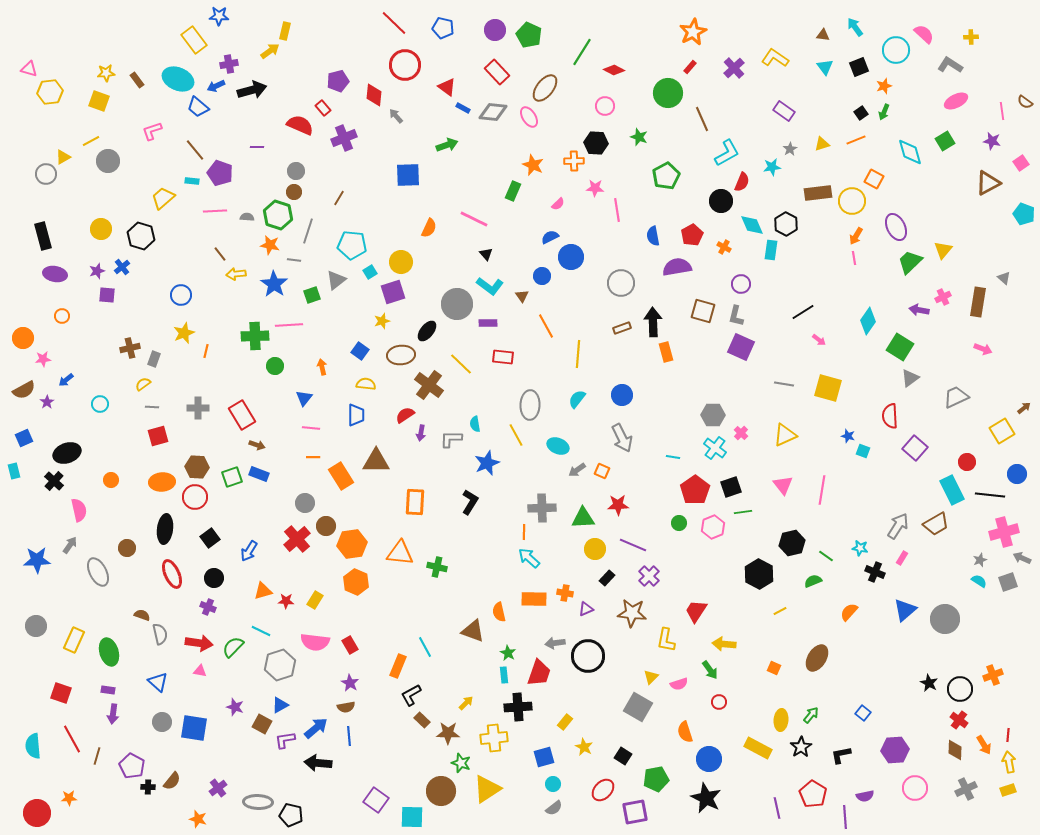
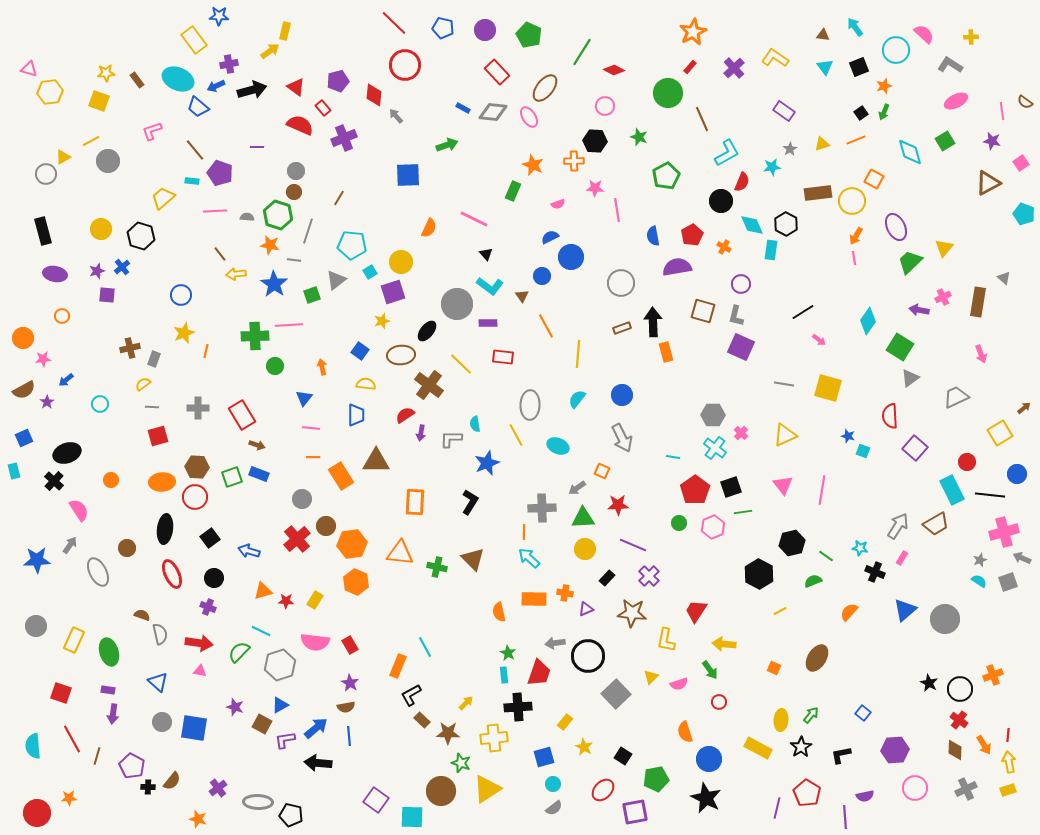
purple circle at (495, 30): moved 10 px left
red triangle at (447, 87): moved 151 px left
black hexagon at (596, 143): moved 1 px left, 2 px up
pink semicircle at (558, 204): rotated 24 degrees clockwise
black rectangle at (43, 236): moved 5 px up
yellow triangle at (943, 250): moved 1 px right, 2 px up
pink arrow at (983, 349): moved 2 px left, 5 px down; rotated 48 degrees clockwise
yellow square at (1002, 431): moved 2 px left, 2 px down
gray arrow at (577, 470): moved 18 px down
gray circle at (305, 503): moved 3 px left, 4 px up
pink semicircle at (79, 510): rotated 20 degrees counterclockwise
yellow circle at (595, 549): moved 10 px left
blue arrow at (249, 551): rotated 75 degrees clockwise
brown triangle at (473, 631): moved 72 px up; rotated 25 degrees clockwise
green semicircle at (233, 647): moved 6 px right, 5 px down
gray square at (638, 707): moved 22 px left, 13 px up; rotated 16 degrees clockwise
red pentagon at (813, 794): moved 6 px left, 1 px up
purple line at (777, 808): rotated 25 degrees clockwise
